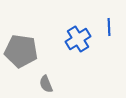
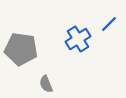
blue line: moved 3 px up; rotated 48 degrees clockwise
gray pentagon: moved 2 px up
